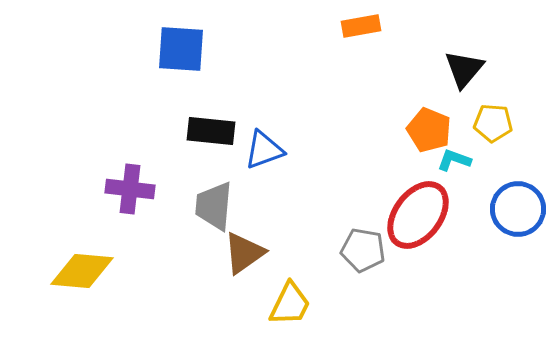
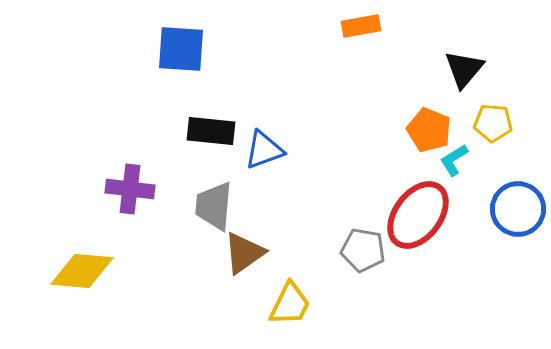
cyan L-shape: rotated 52 degrees counterclockwise
